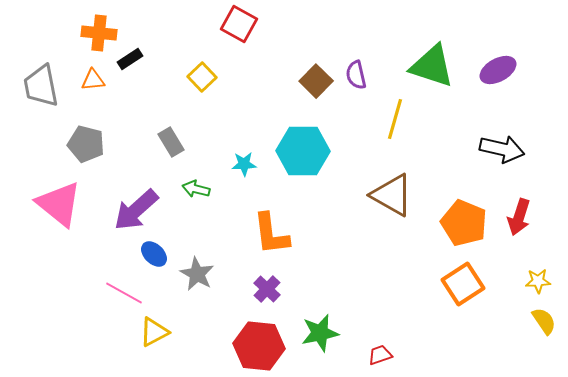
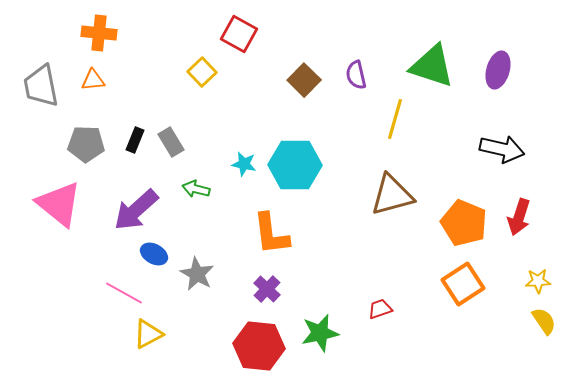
red square: moved 10 px down
black rectangle: moved 5 px right, 81 px down; rotated 35 degrees counterclockwise
purple ellipse: rotated 45 degrees counterclockwise
yellow square: moved 5 px up
brown square: moved 12 px left, 1 px up
gray pentagon: rotated 12 degrees counterclockwise
cyan hexagon: moved 8 px left, 14 px down
cyan star: rotated 15 degrees clockwise
brown triangle: rotated 45 degrees counterclockwise
blue ellipse: rotated 16 degrees counterclockwise
yellow triangle: moved 6 px left, 2 px down
red trapezoid: moved 46 px up
